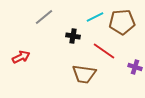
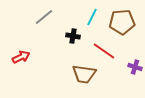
cyan line: moved 3 px left; rotated 36 degrees counterclockwise
